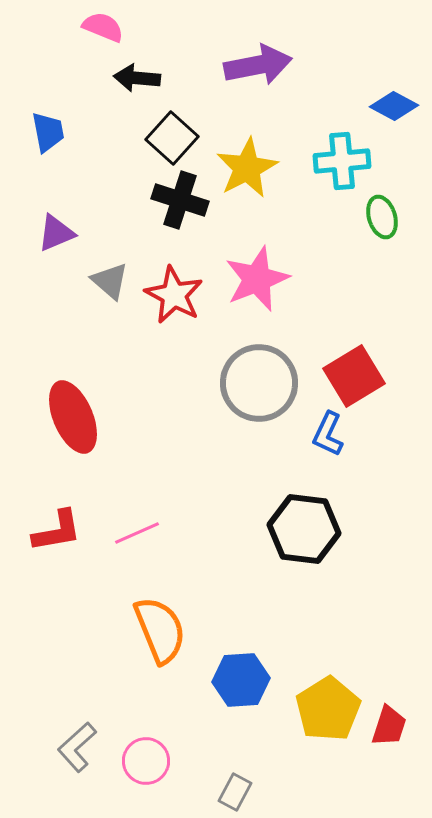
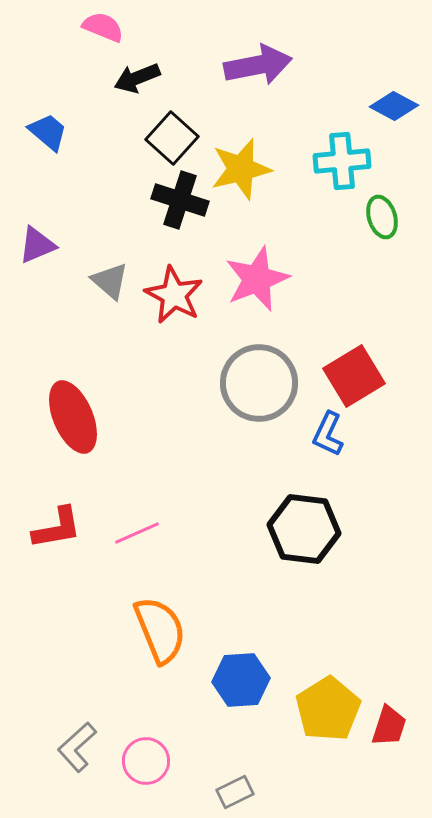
black arrow: rotated 27 degrees counterclockwise
blue trapezoid: rotated 39 degrees counterclockwise
yellow star: moved 6 px left, 1 px down; rotated 14 degrees clockwise
purple triangle: moved 19 px left, 12 px down
red L-shape: moved 3 px up
gray rectangle: rotated 36 degrees clockwise
